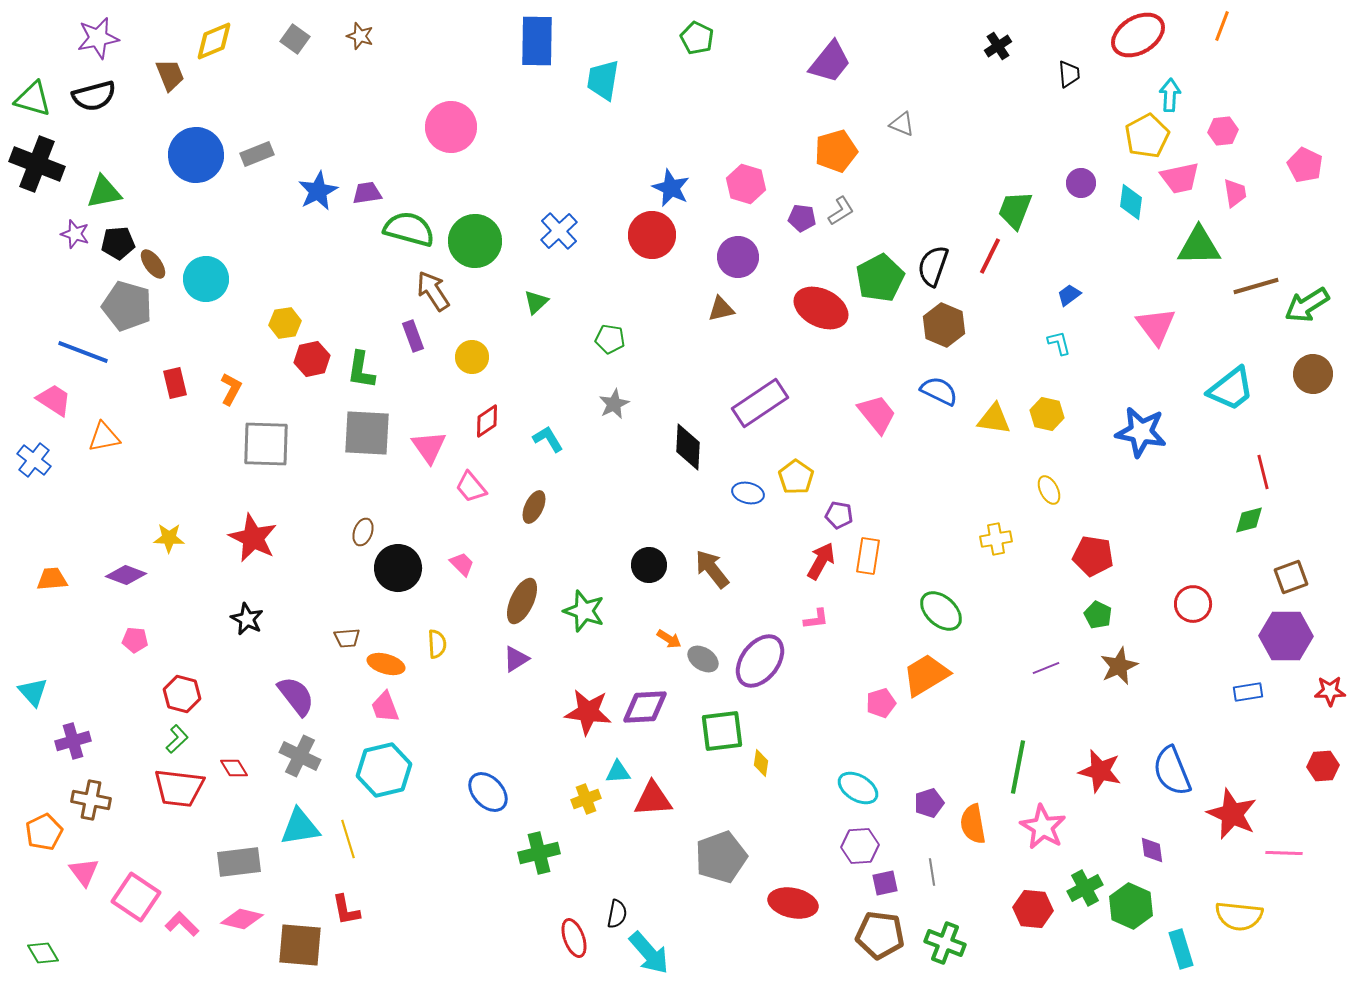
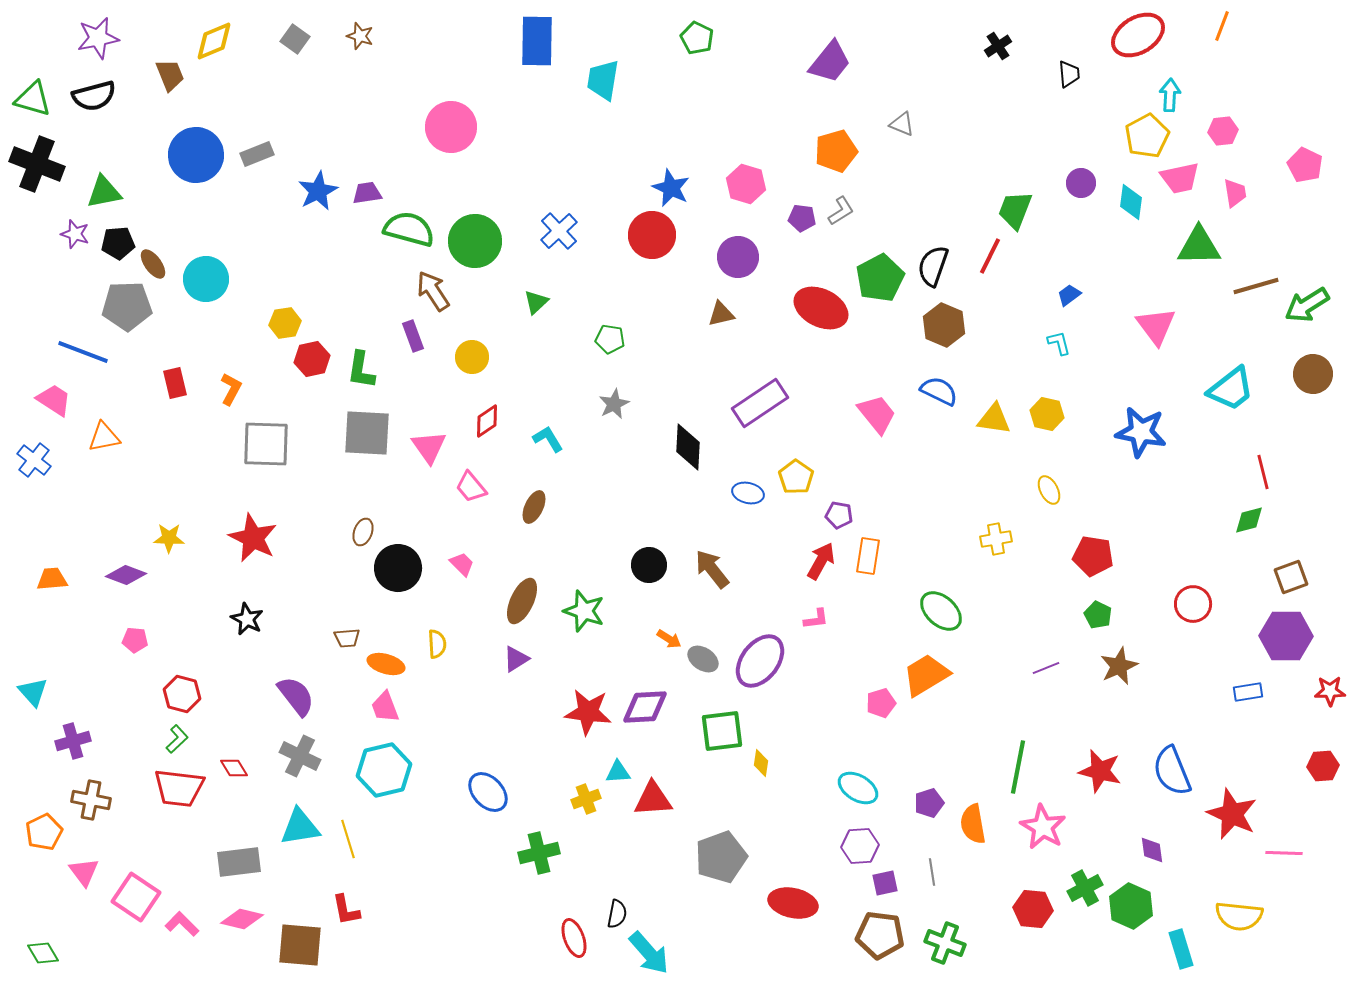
gray pentagon at (127, 306): rotated 18 degrees counterclockwise
brown triangle at (721, 309): moved 5 px down
